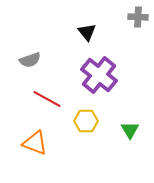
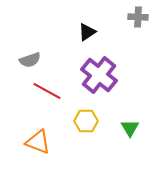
black triangle: rotated 36 degrees clockwise
red line: moved 8 px up
green triangle: moved 2 px up
orange triangle: moved 3 px right, 1 px up
